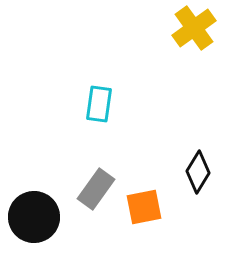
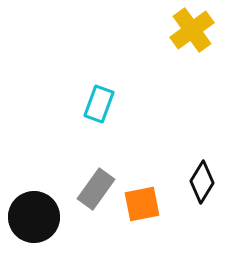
yellow cross: moved 2 px left, 2 px down
cyan rectangle: rotated 12 degrees clockwise
black diamond: moved 4 px right, 10 px down
orange square: moved 2 px left, 3 px up
